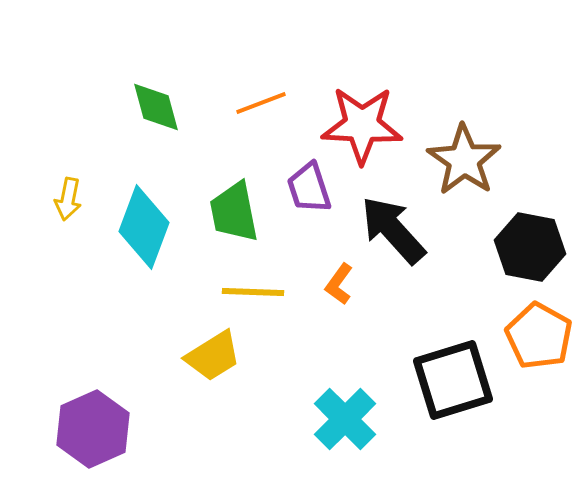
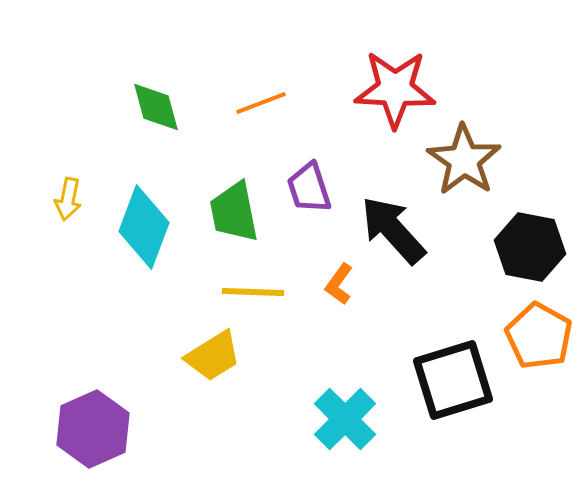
red star: moved 33 px right, 36 px up
